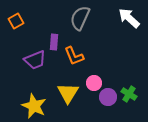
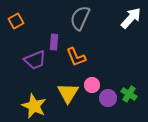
white arrow: moved 2 px right; rotated 90 degrees clockwise
orange L-shape: moved 2 px right, 1 px down
pink circle: moved 2 px left, 2 px down
purple circle: moved 1 px down
